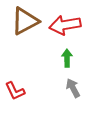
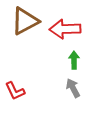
red arrow: moved 4 px down; rotated 8 degrees clockwise
green arrow: moved 7 px right, 2 px down
